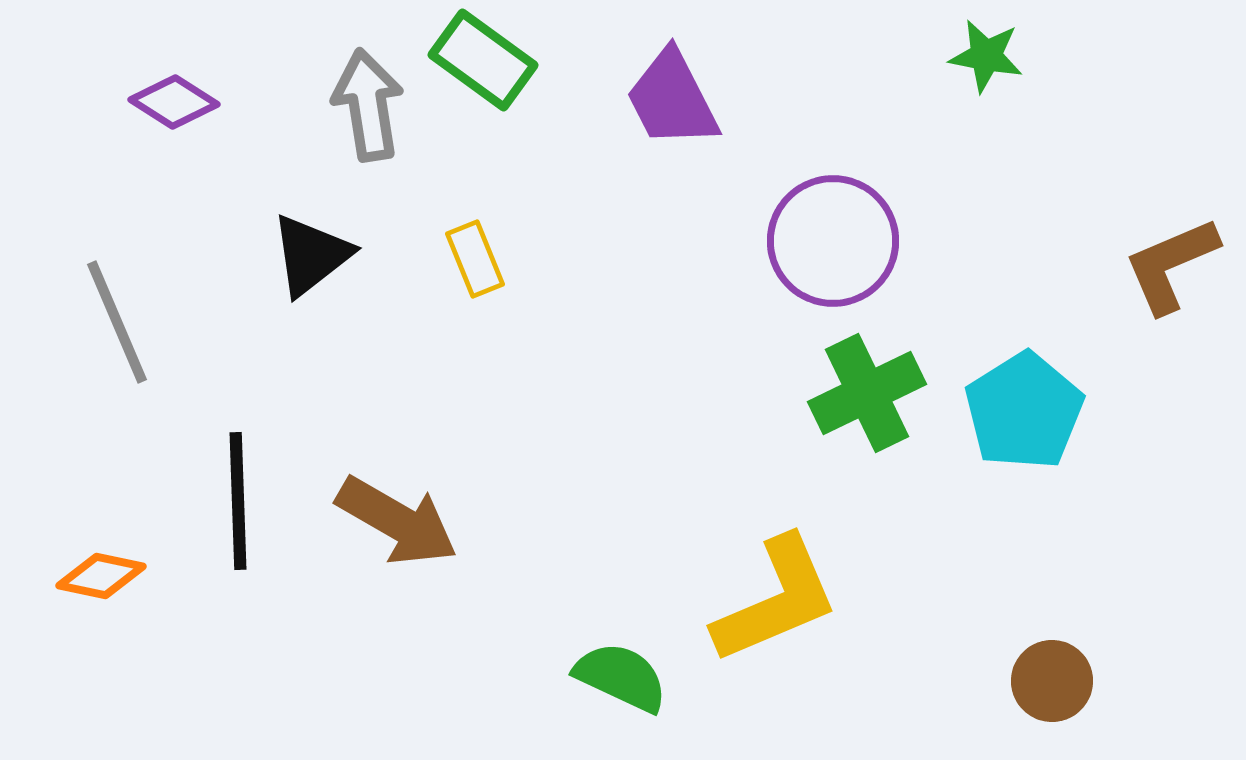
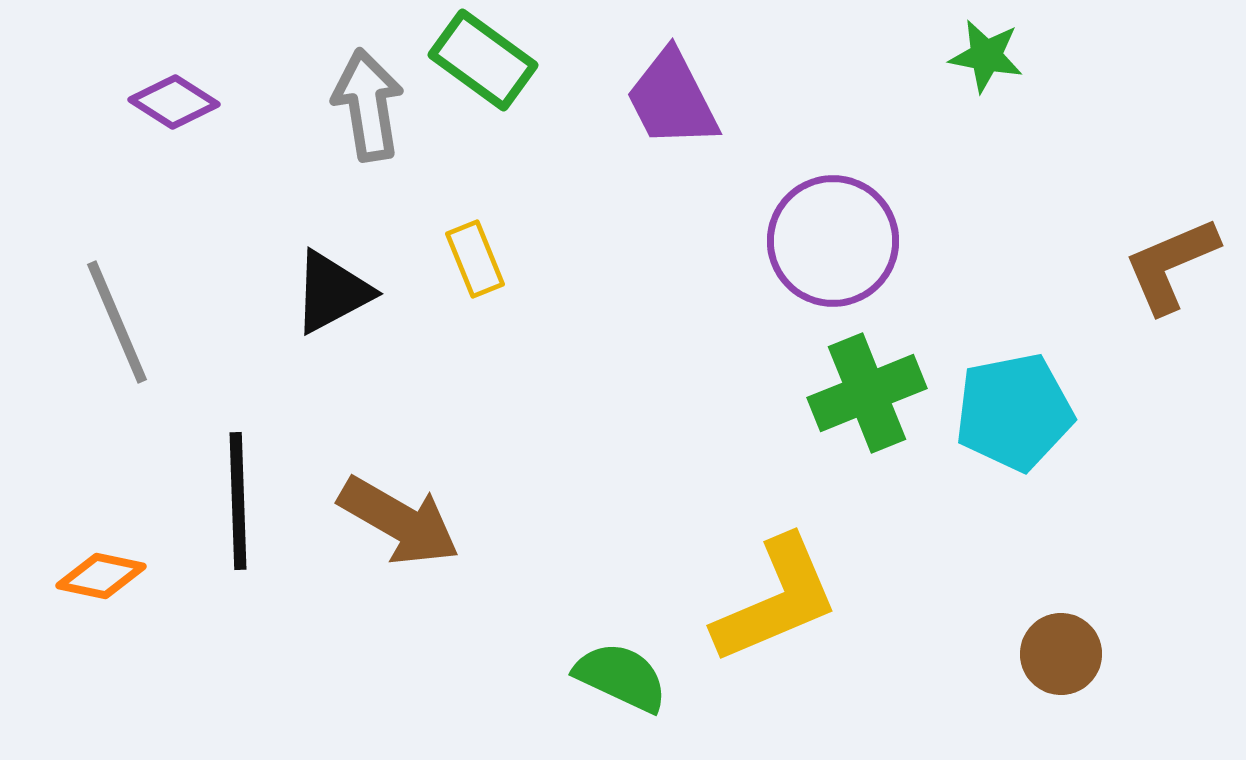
black triangle: moved 21 px right, 37 px down; rotated 10 degrees clockwise
green cross: rotated 4 degrees clockwise
cyan pentagon: moved 10 px left, 1 px down; rotated 21 degrees clockwise
brown arrow: moved 2 px right
brown circle: moved 9 px right, 27 px up
